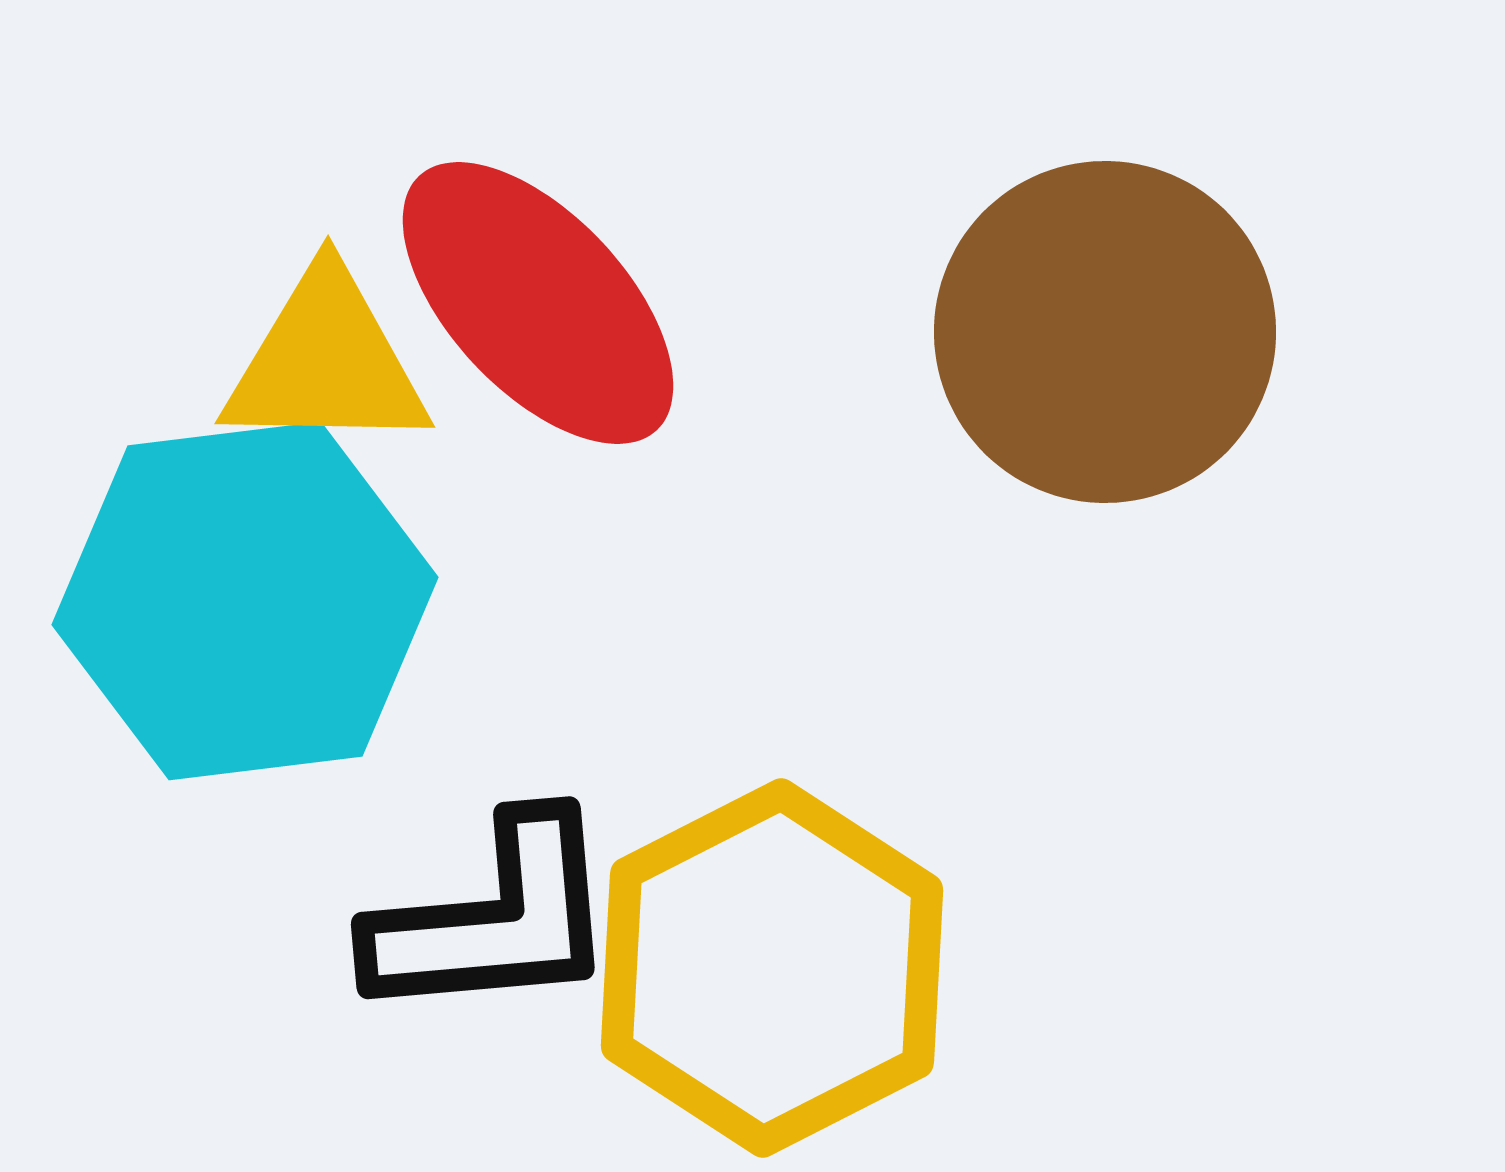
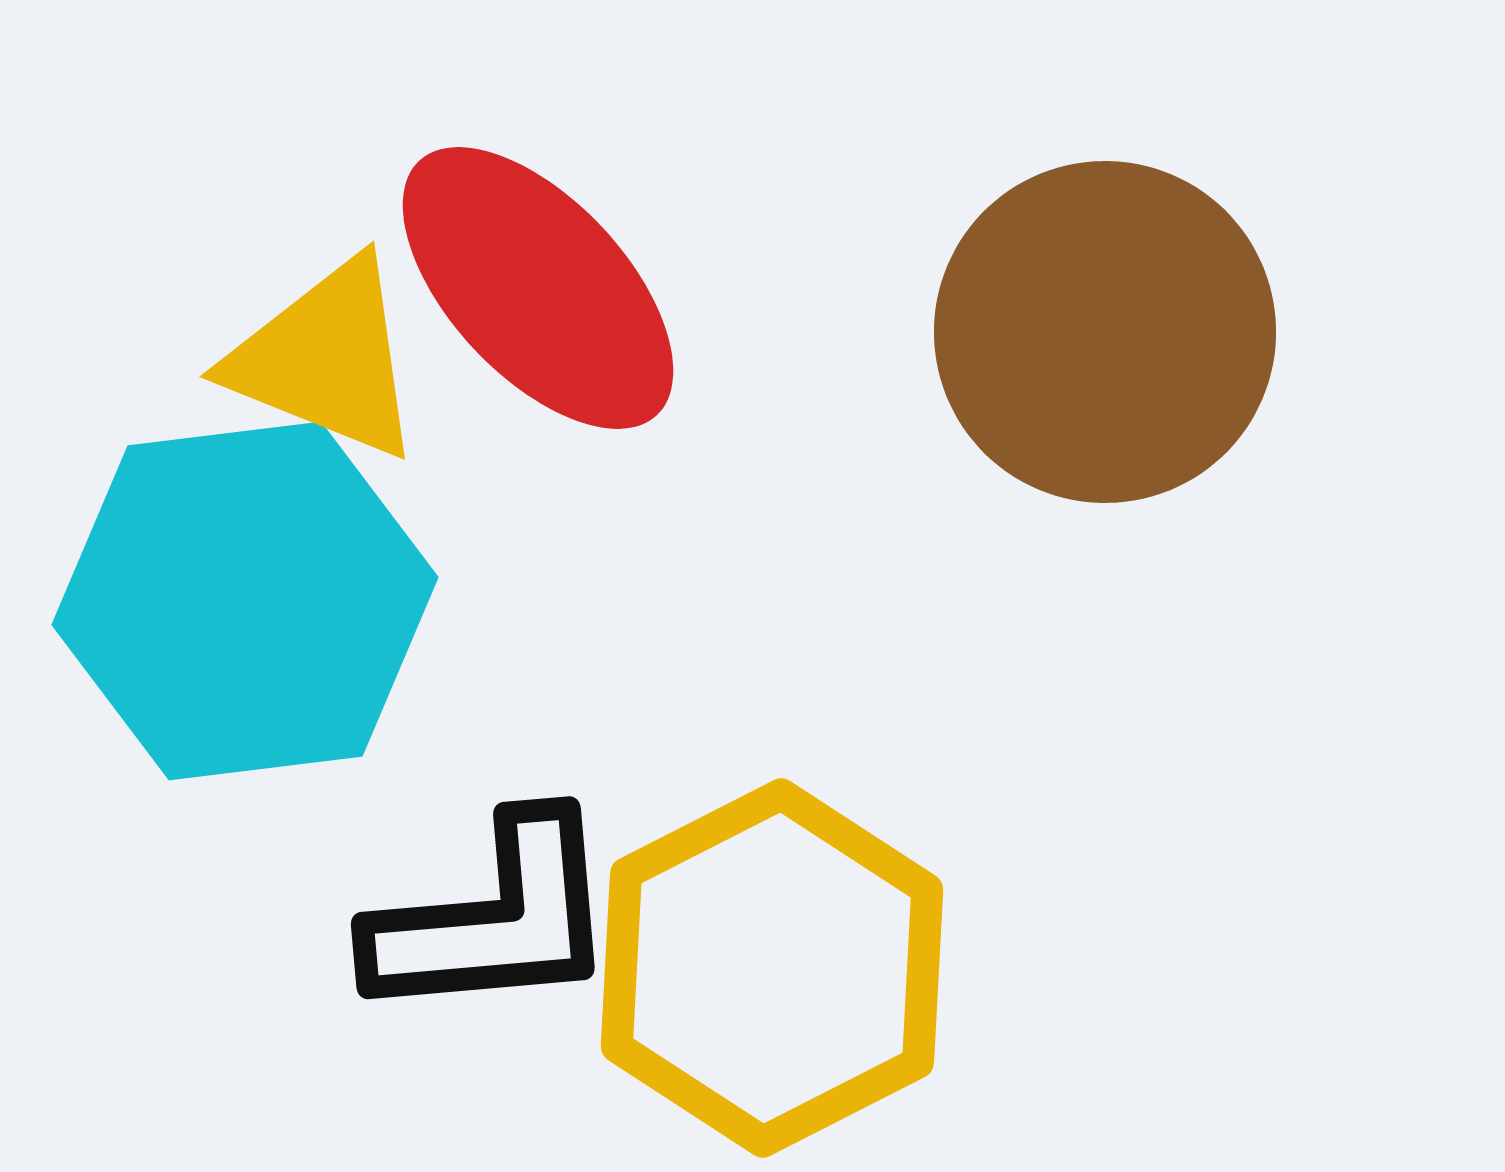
red ellipse: moved 15 px up
yellow triangle: moved 3 px up; rotated 21 degrees clockwise
